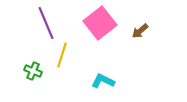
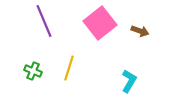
purple line: moved 2 px left, 2 px up
brown arrow: rotated 120 degrees counterclockwise
yellow line: moved 7 px right, 13 px down
cyan L-shape: moved 26 px right; rotated 95 degrees clockwise
